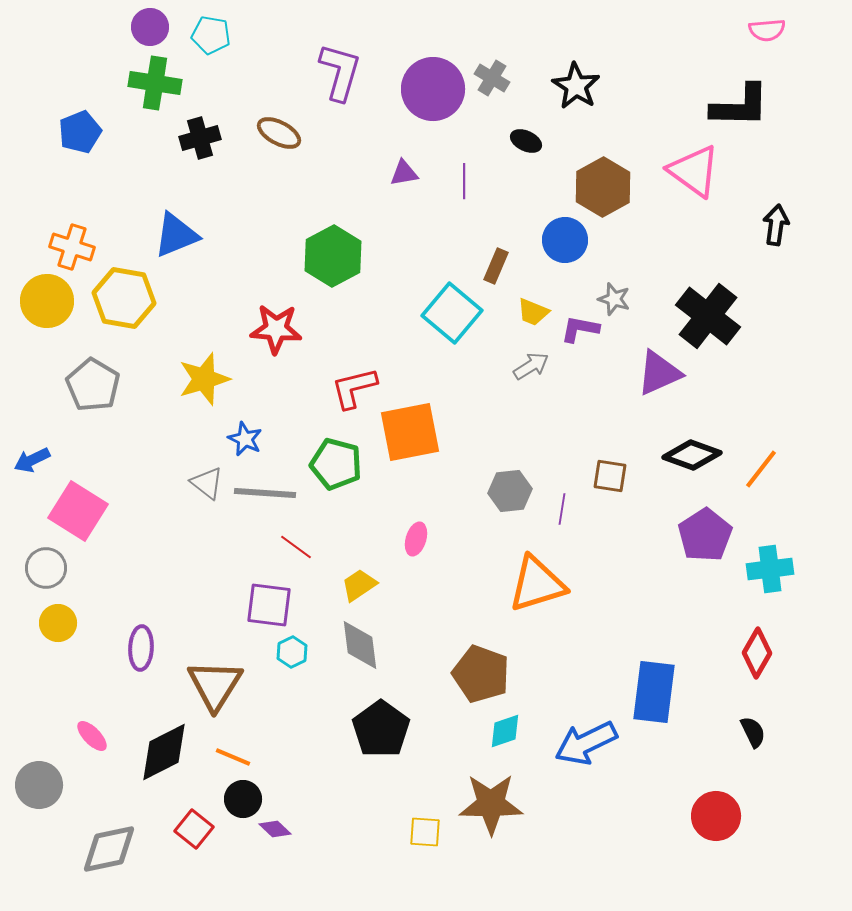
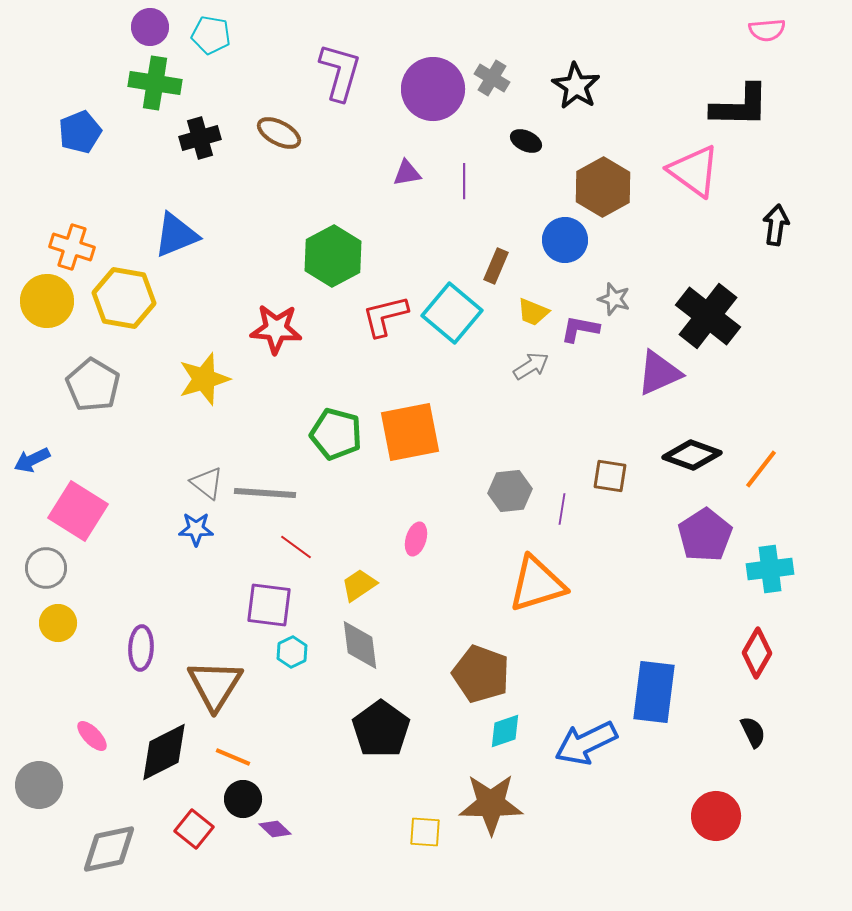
purple triangle at (404, 173): moved 3 px right
red L-shape at (354, 388): moved 31 px right, 72 px up
blue star at (245, 439): moved 49 px left, 90 px down; rotated 24 degrees counterclockwise
green pentagon at (336, 464): moved 30 px up
